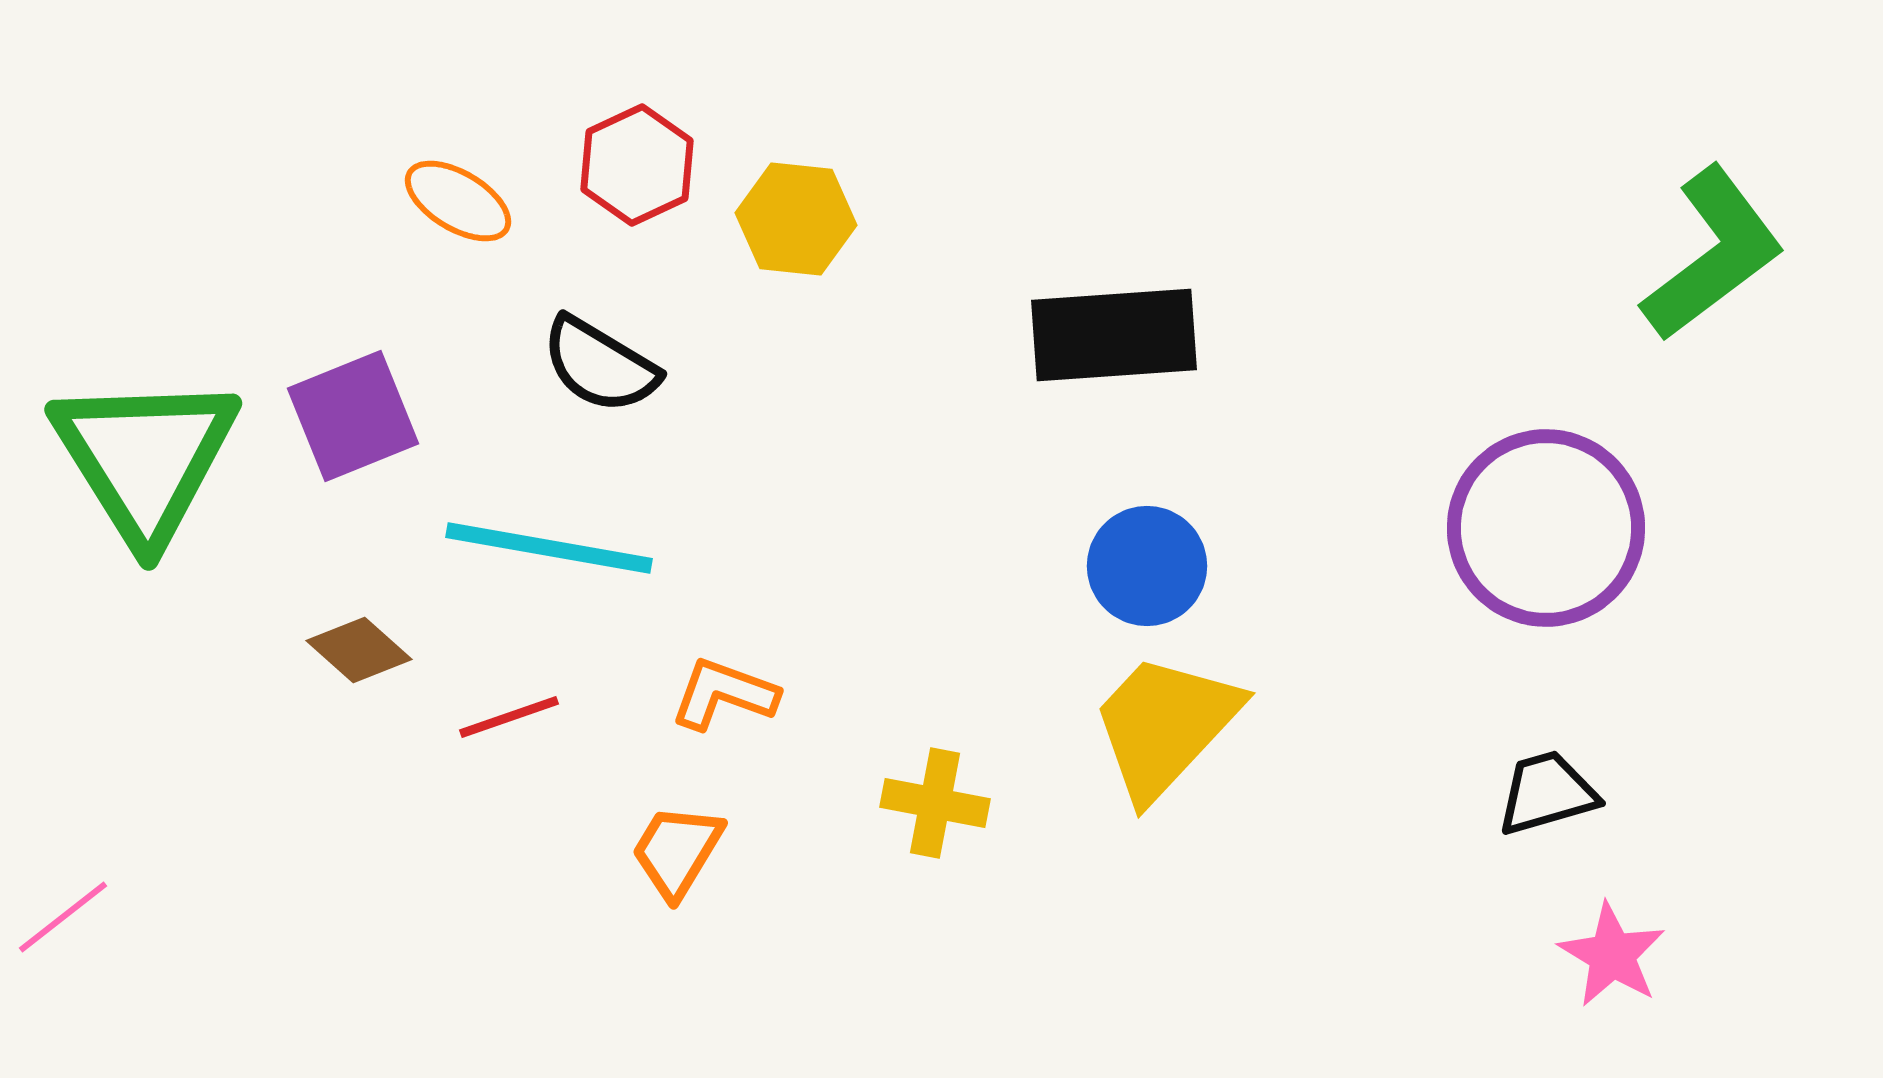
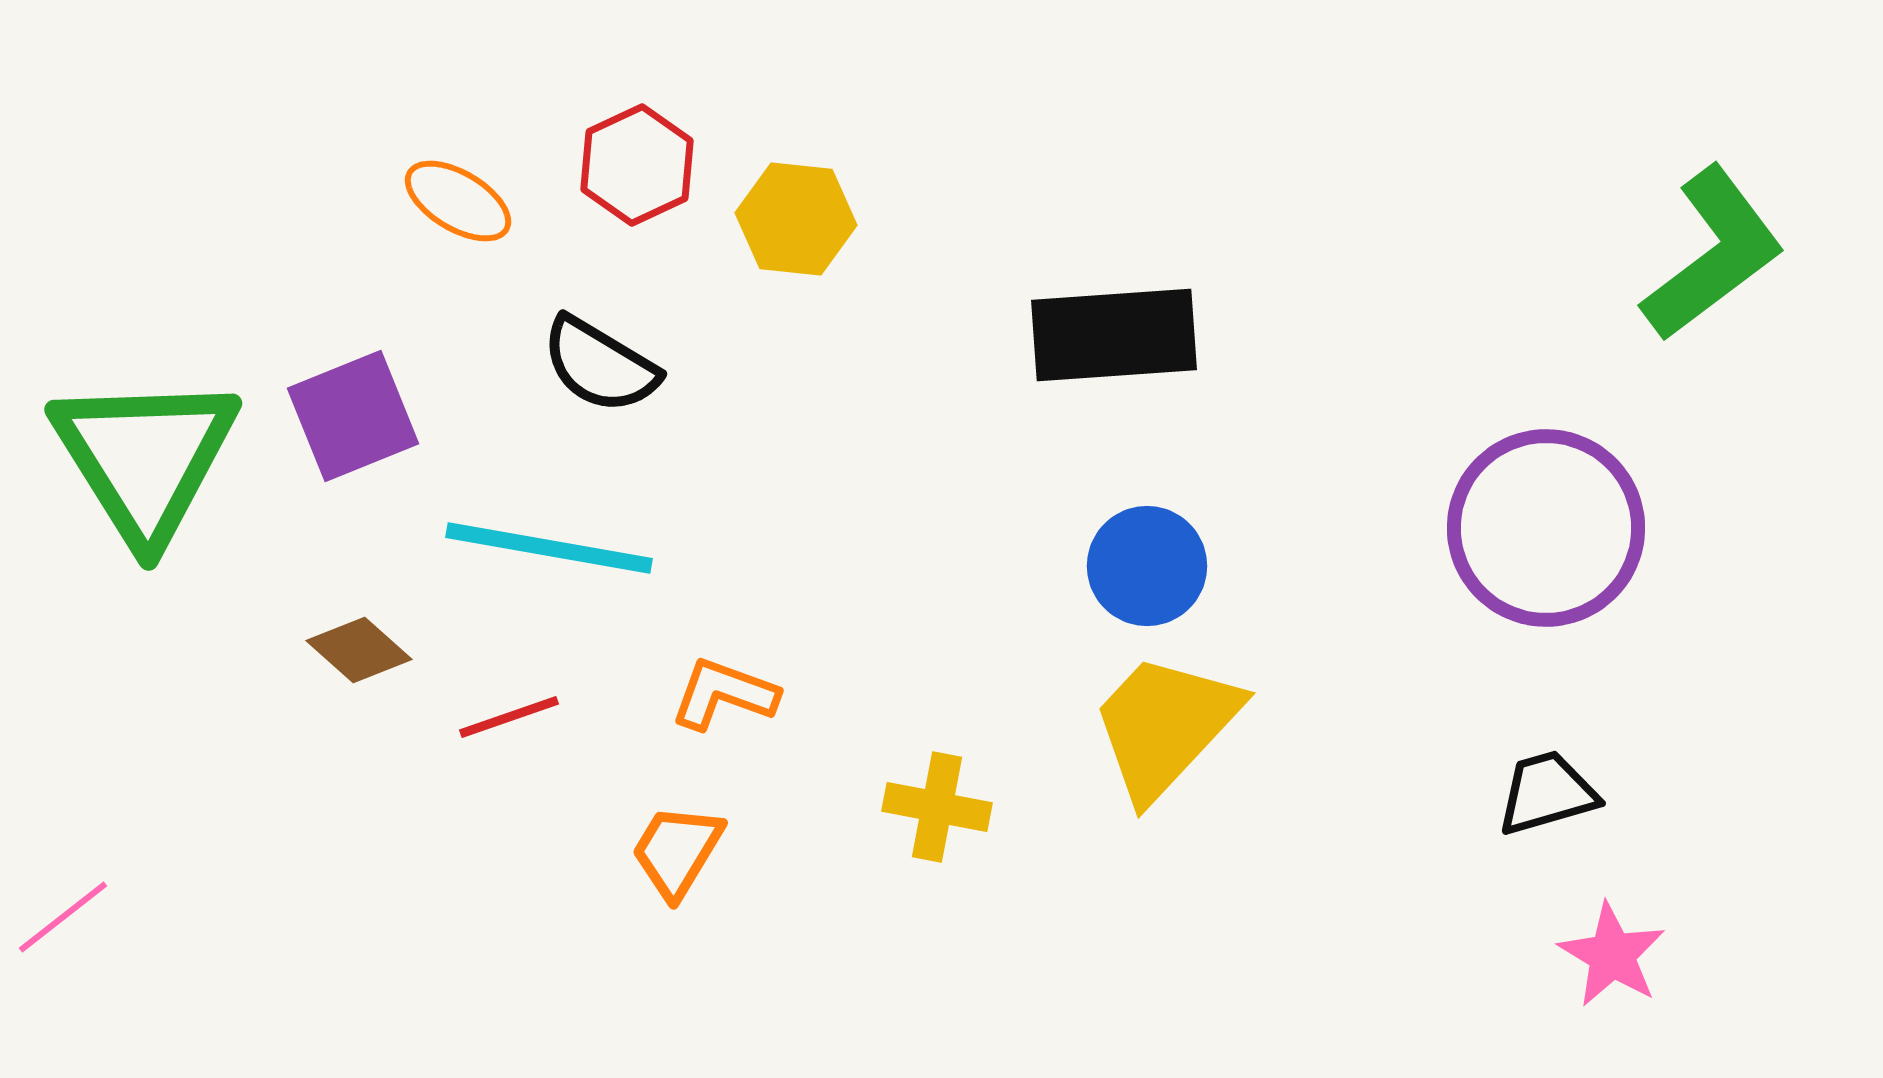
yellow cross: moved 2 px right, 4 px down
